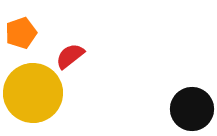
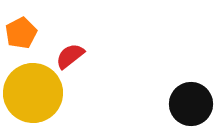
orange pentagon: rotated 8 degrees counterclockwise
black circle: moved 1 px left, 5 px up
